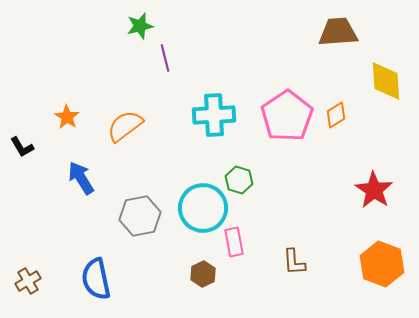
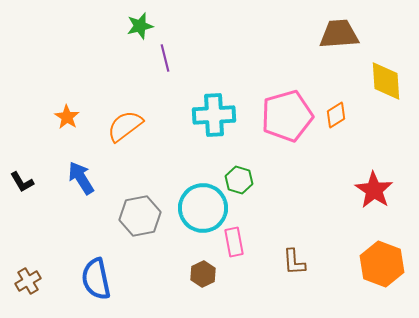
brown trapezoid: moved 1 px right, 2 px down
pink pentagon: rotated 18 degrees clockwise
black L-shape: moved 35 px down
